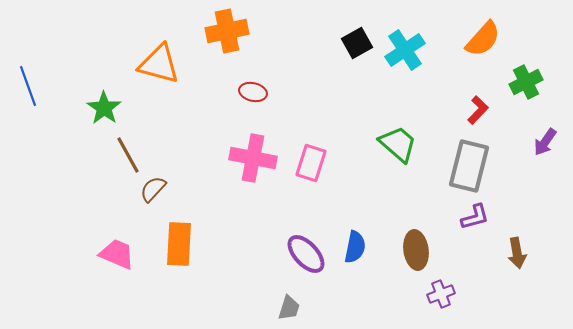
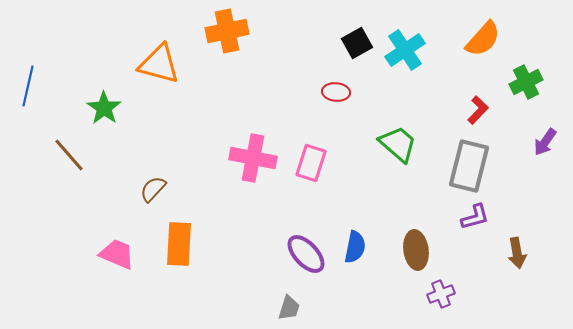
blue line: rotated 33 degrees clockwise
red ellipse: moved 83 px right; rotated 8 degrees counterclockwise
brown line: moved 59 px left; rotated 12 degrees counterclockwise
